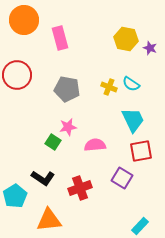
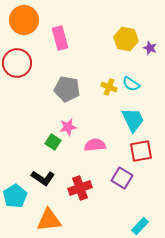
red circle: moved 12 px up
